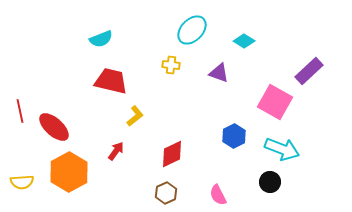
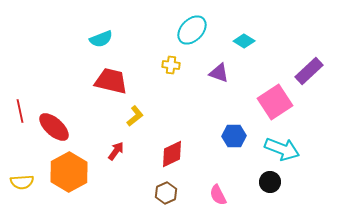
pink square: rotated 28 degrees clockwise
blue hexagon: rotated 25 degrees clockwise
